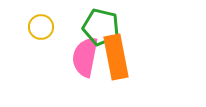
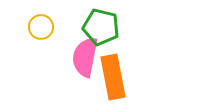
orange rectangle: moved 3 px left, 20 px down
